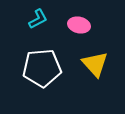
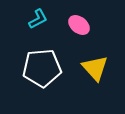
pink ellipse: rotated 25 degrees clockwise
yellow triangle: moved 4 px down
